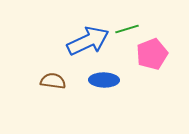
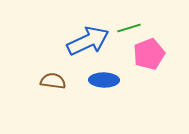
green line: moved 2 px right, 1 px up
pink pentagon: moved 3 px left
